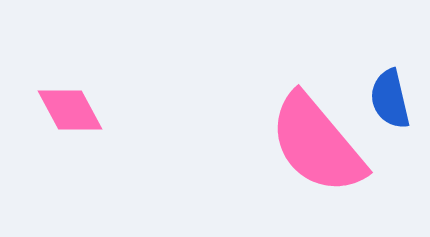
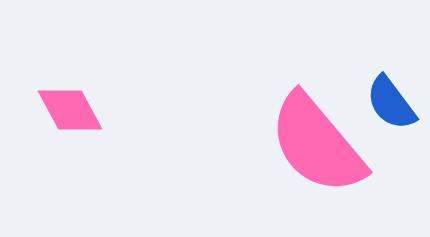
blue semicircle: moved 1 px right, 4 px down; rotated 24 degrees counterclockwise
